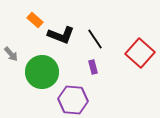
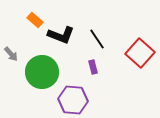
black line: moved 2 px right
